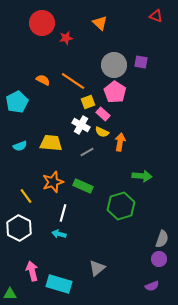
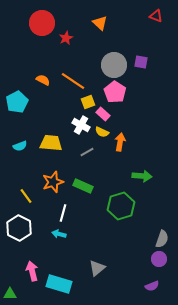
red star: rotated 16 degrees counterclockwise
